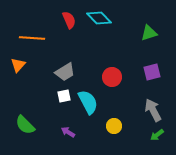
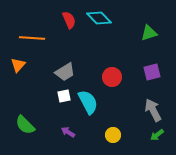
yellow circle: moved 1 px left, 9 px down
